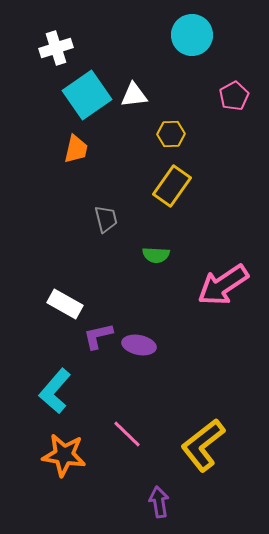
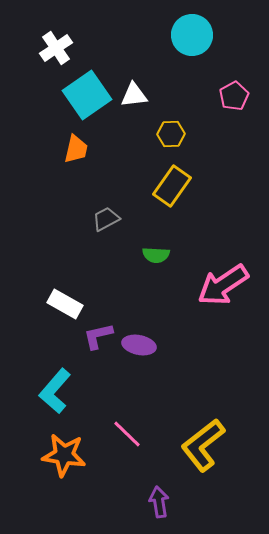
white cross: rotated 16 degrees counterclockwise
gray trapezoid: rotated 104 degrees counterclockwise
